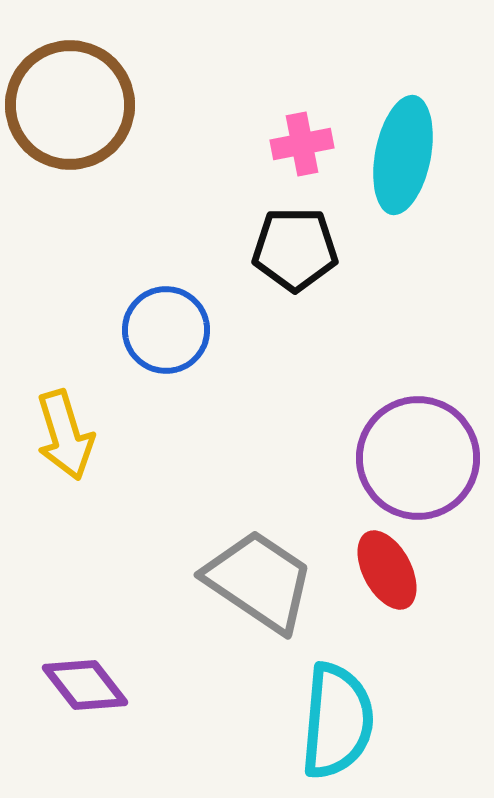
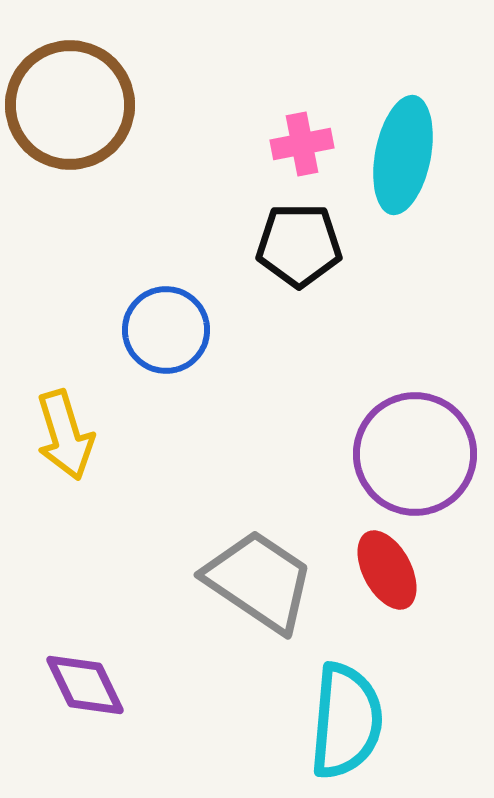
black pentagon: moved 4 px right, 4 px up
purple circle: moved 3 px left, 4 px up
purple diamond: rotated 12 degrees clockwise
cyan semicircle: moved 9 px right
